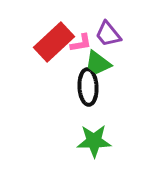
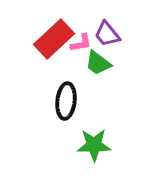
purple trapezoid: moved 1 px left
red rectangle: moved 3 px up
black ellipse: moved 22 px left, 14 px down; rotated 9 degrees clockwise
green star: moved 4 px down
